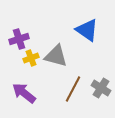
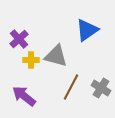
blue triangle: rotated 50 degrees clockwise
purple cross: rotated 24 degrees counterclockwise
yellow cross: moved 2 px down; rotated 21 degrees clockwise
brown line: moved 2 px left, 2 px up
purple arrow: moved 3 px down
